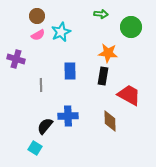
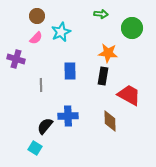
green circle: moved 1 px right, 1 px down
pink semicircle: moved 2 px left, 3 px down; rotated 16 degrees counterclockwise
